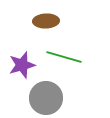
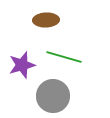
brown ellipse: moved 1 px up
gray circle: moved 7 px right, 2 px up
